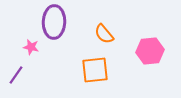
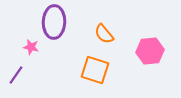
orange square: rotated 24 degrees clockwise
